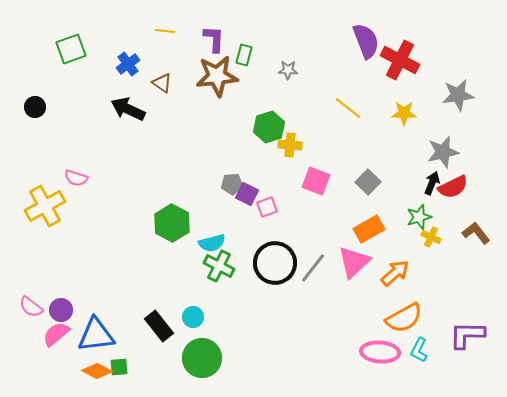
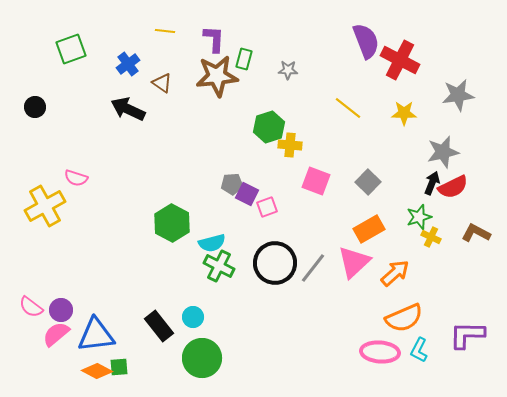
green rectangle at (244, 55): moved 4 px down
brown L-shape at (476, 233): rotated 24 degrees counterclockwise
orange semicircle at (404, 318): rotated 6 degrees clockwise
